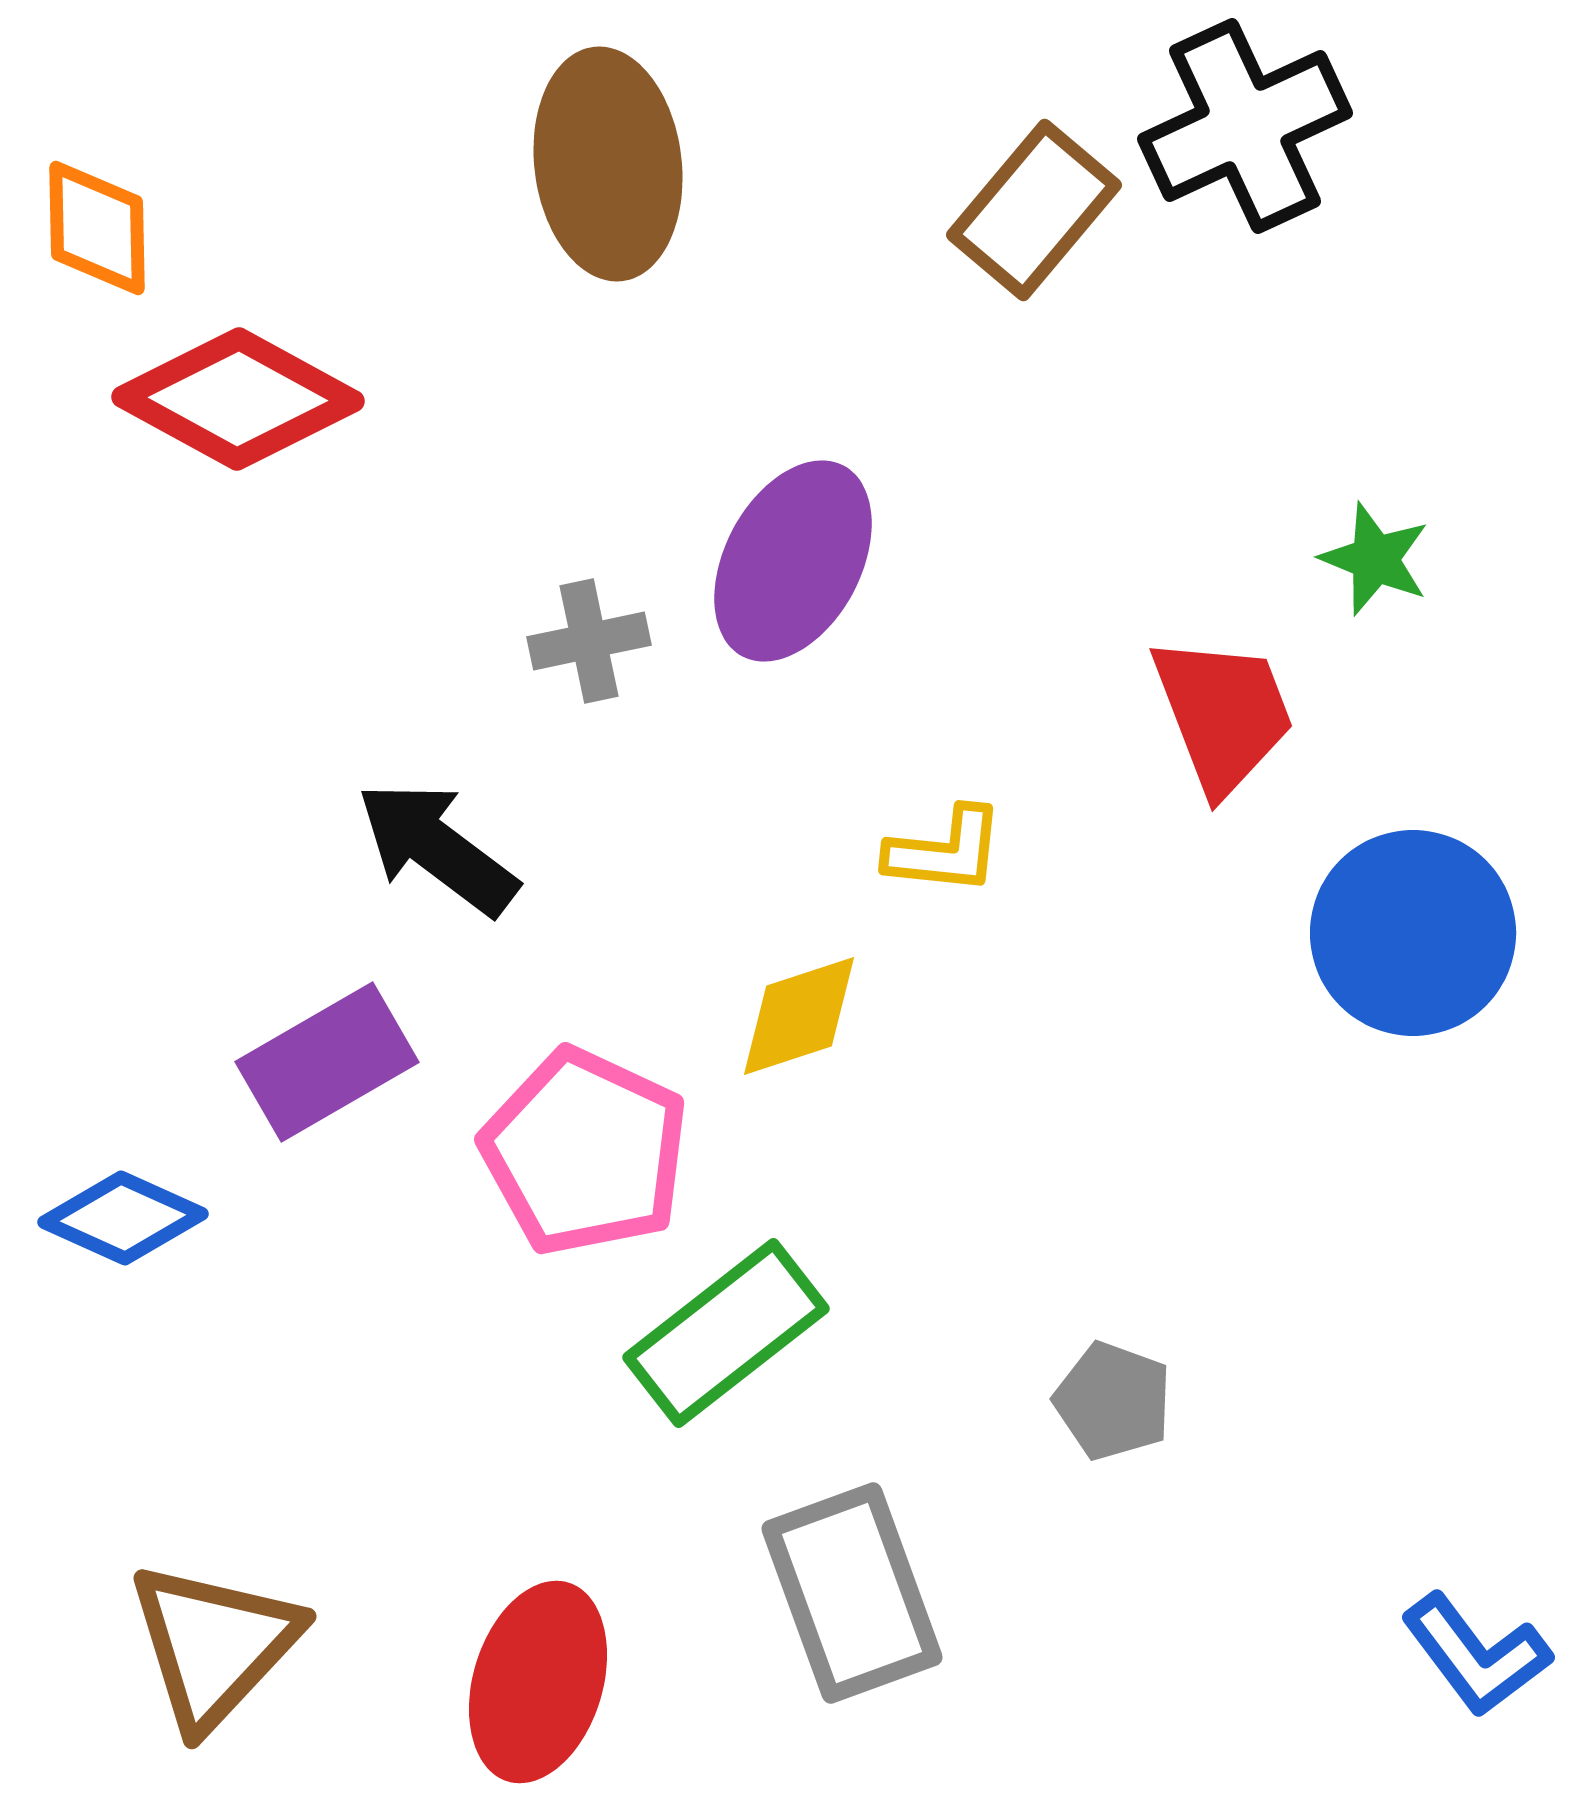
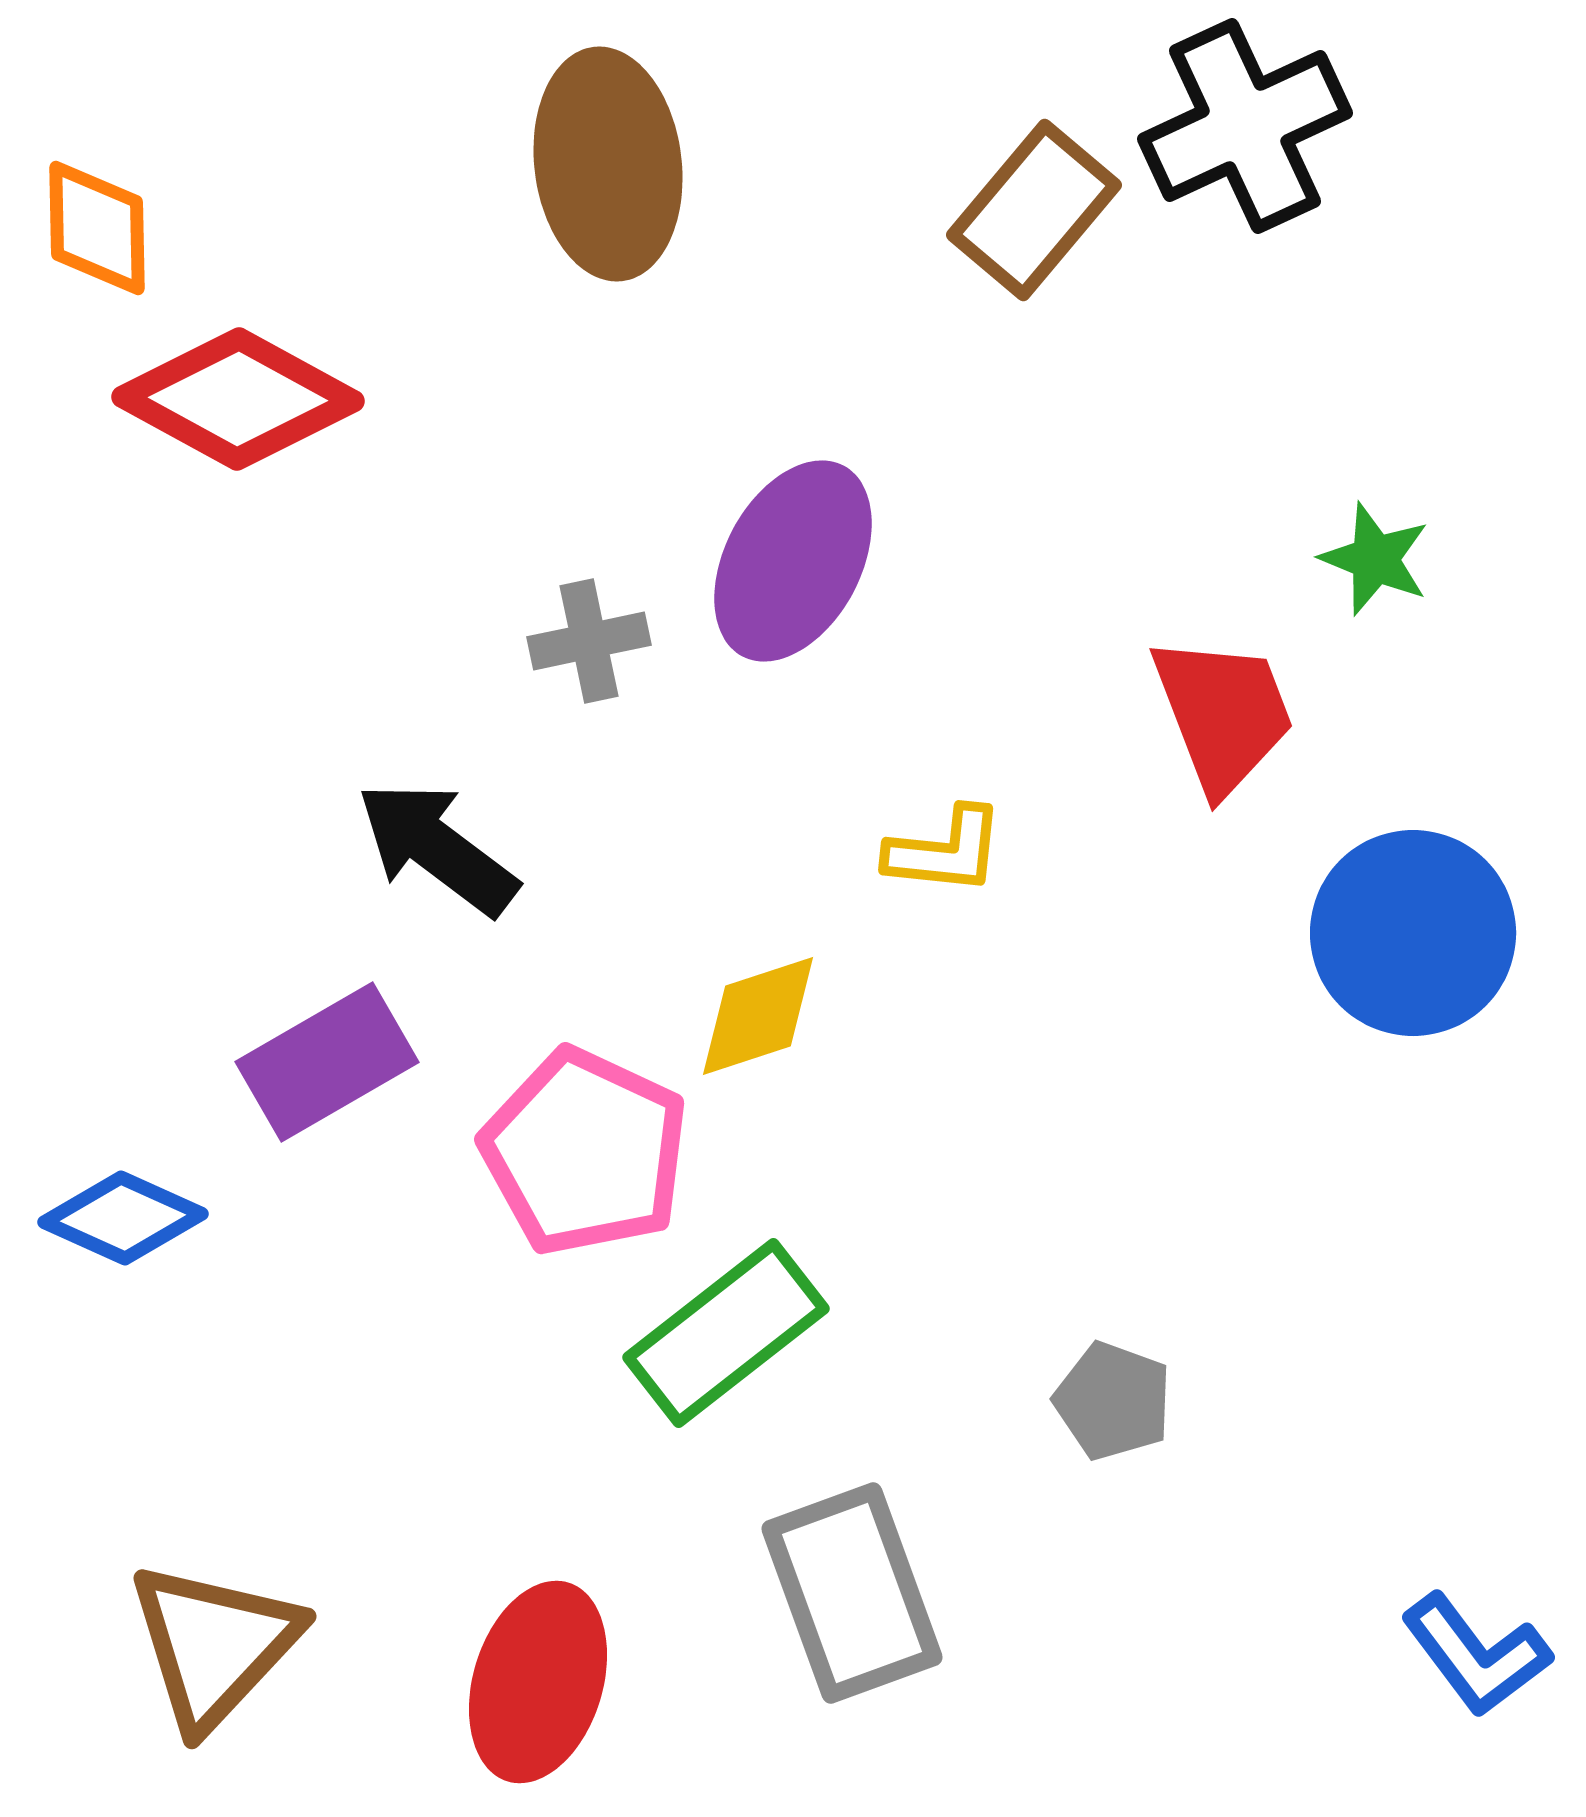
yellow diamond: moved 41 px left
